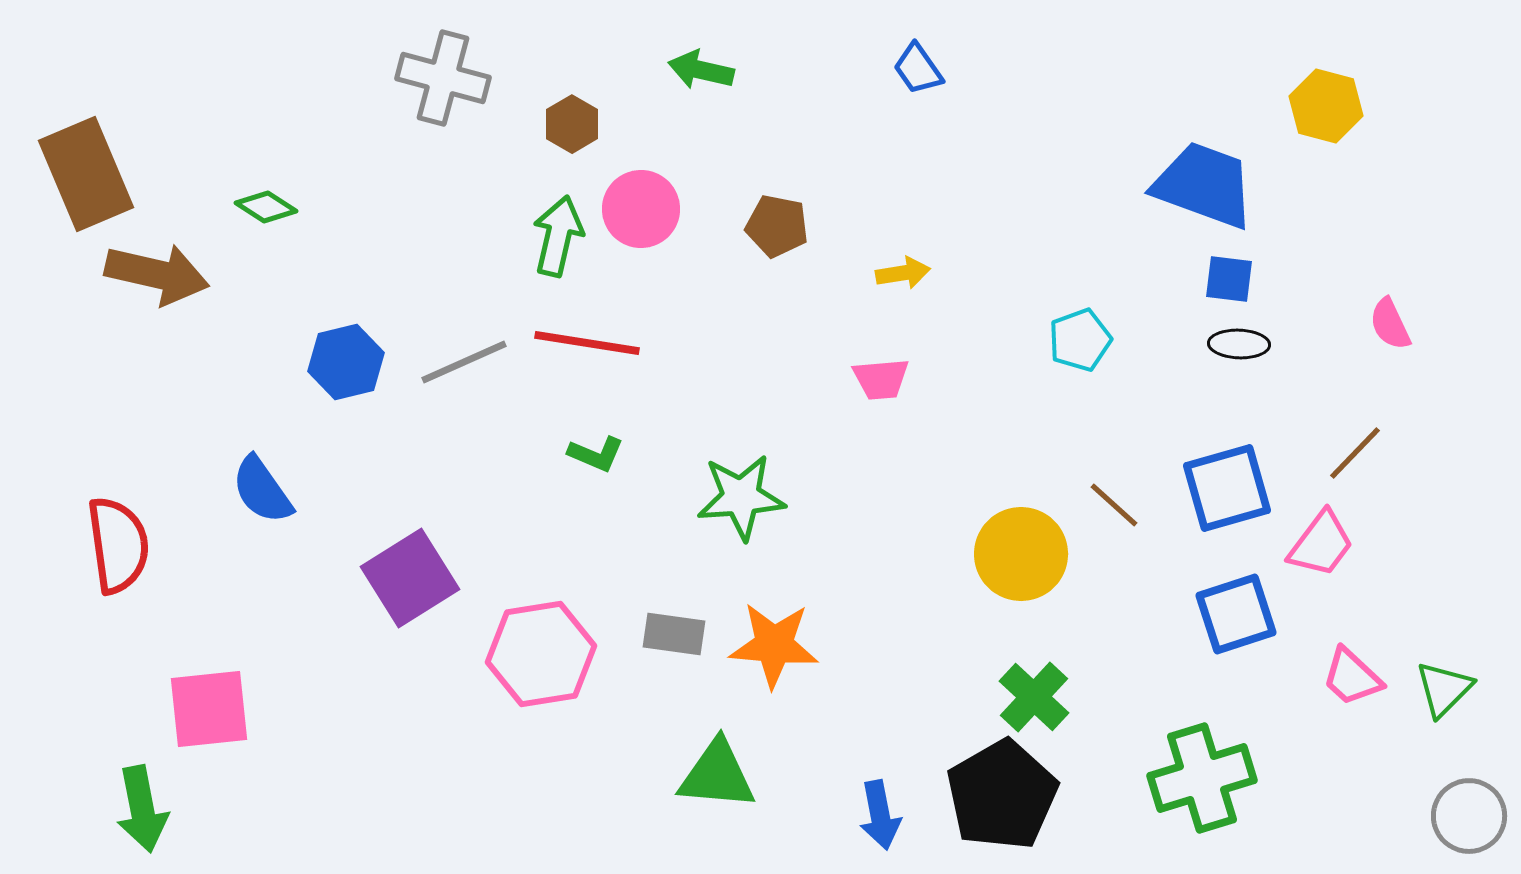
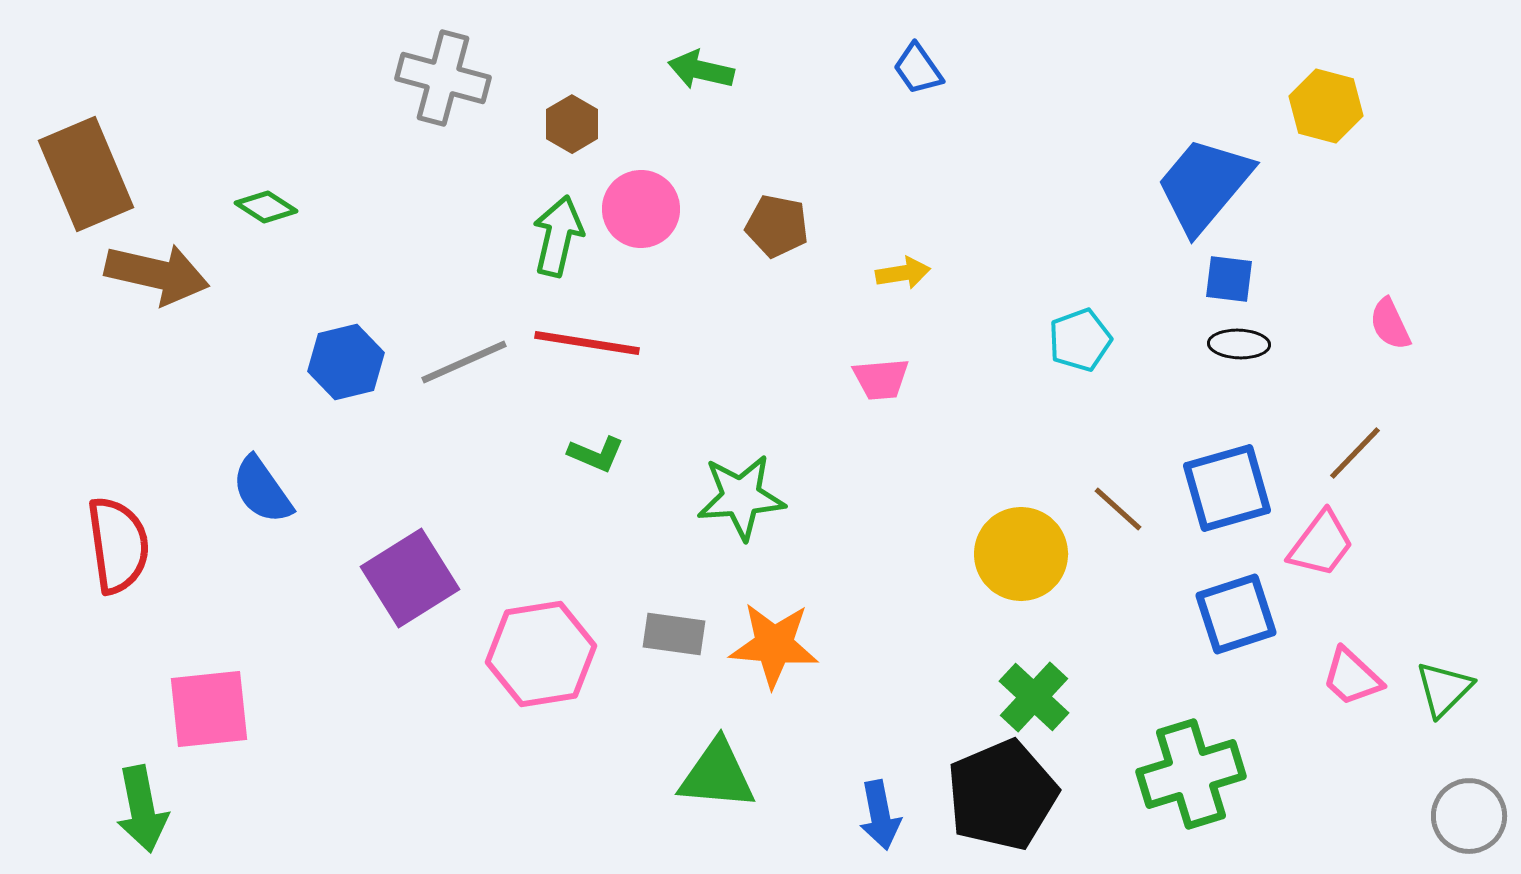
blue trapezoid at (1204, 185): rotated 70 degrees counterclockwise
brown line at (1114, 505): moved 4 px right, 4 px down
green cross at (1202, 778): moved 11 px left, 4 px up
black pentagon at (1002, 795): rotated 7 degrees clockwise
